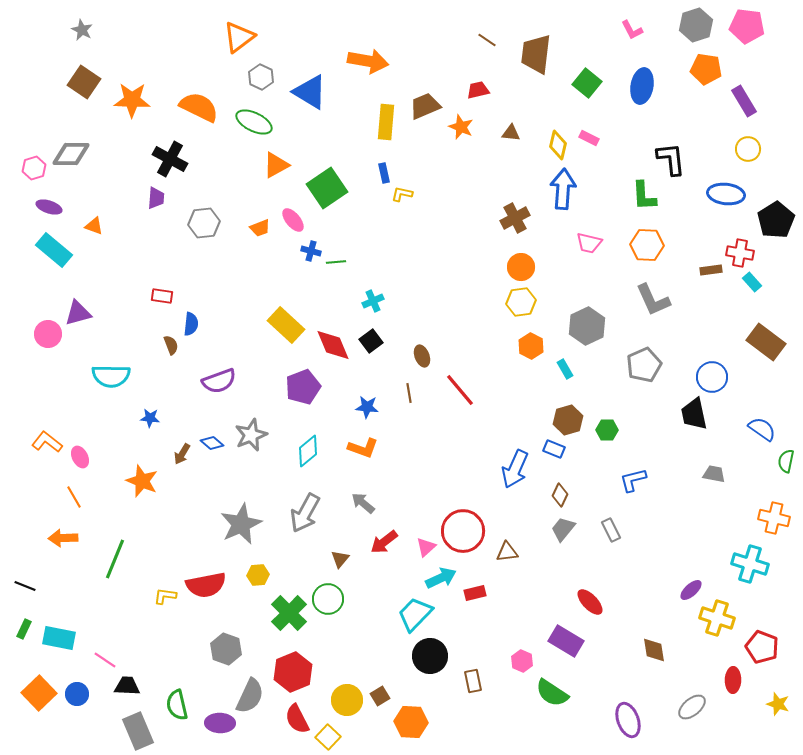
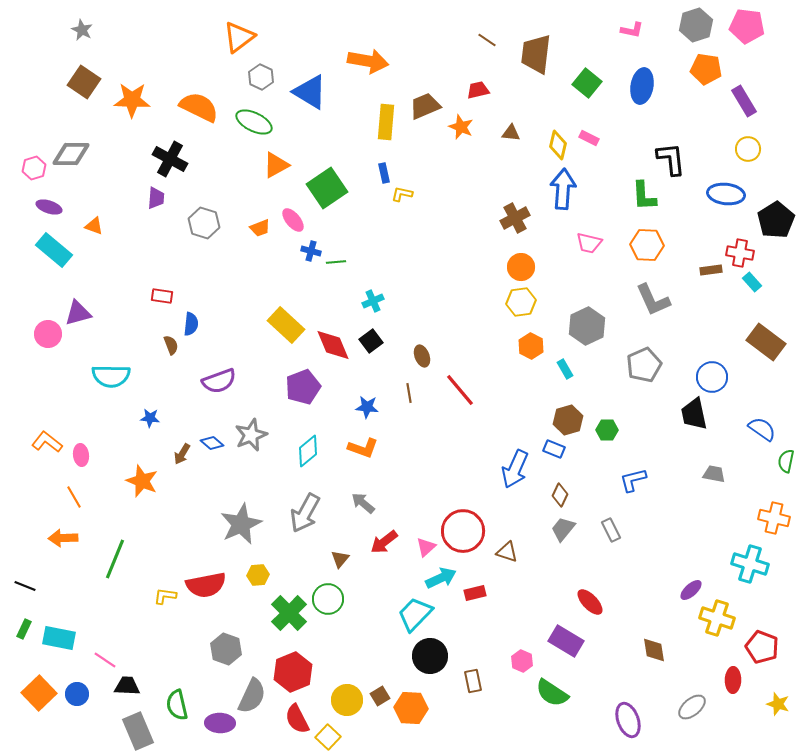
pink L-shape at (632, 30): rotated 50 degrees counterclockwise
gray hexagon at (204, 223): rotated 24 degrees clockwise
pink ellipse at (80, 457): moved 1 px right, 2 px up; rotated 20 degrees clockwise
brown triangle at (507, 552): rotated 25 degrees clockwise
gray semicircle at (250, 696): moved 2 px right
orange hexagon at (411, 722): moved 14 px up
